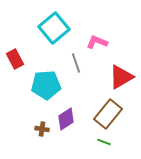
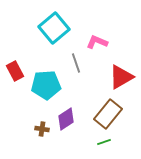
red rectangle: moved 12 px down
green line: rotated 40 degrees counterclockwise
